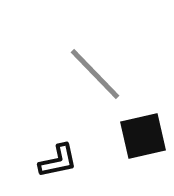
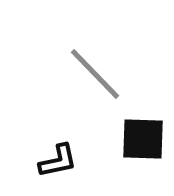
black square: moved 3 px down; rotated 15 degrees clockwise
